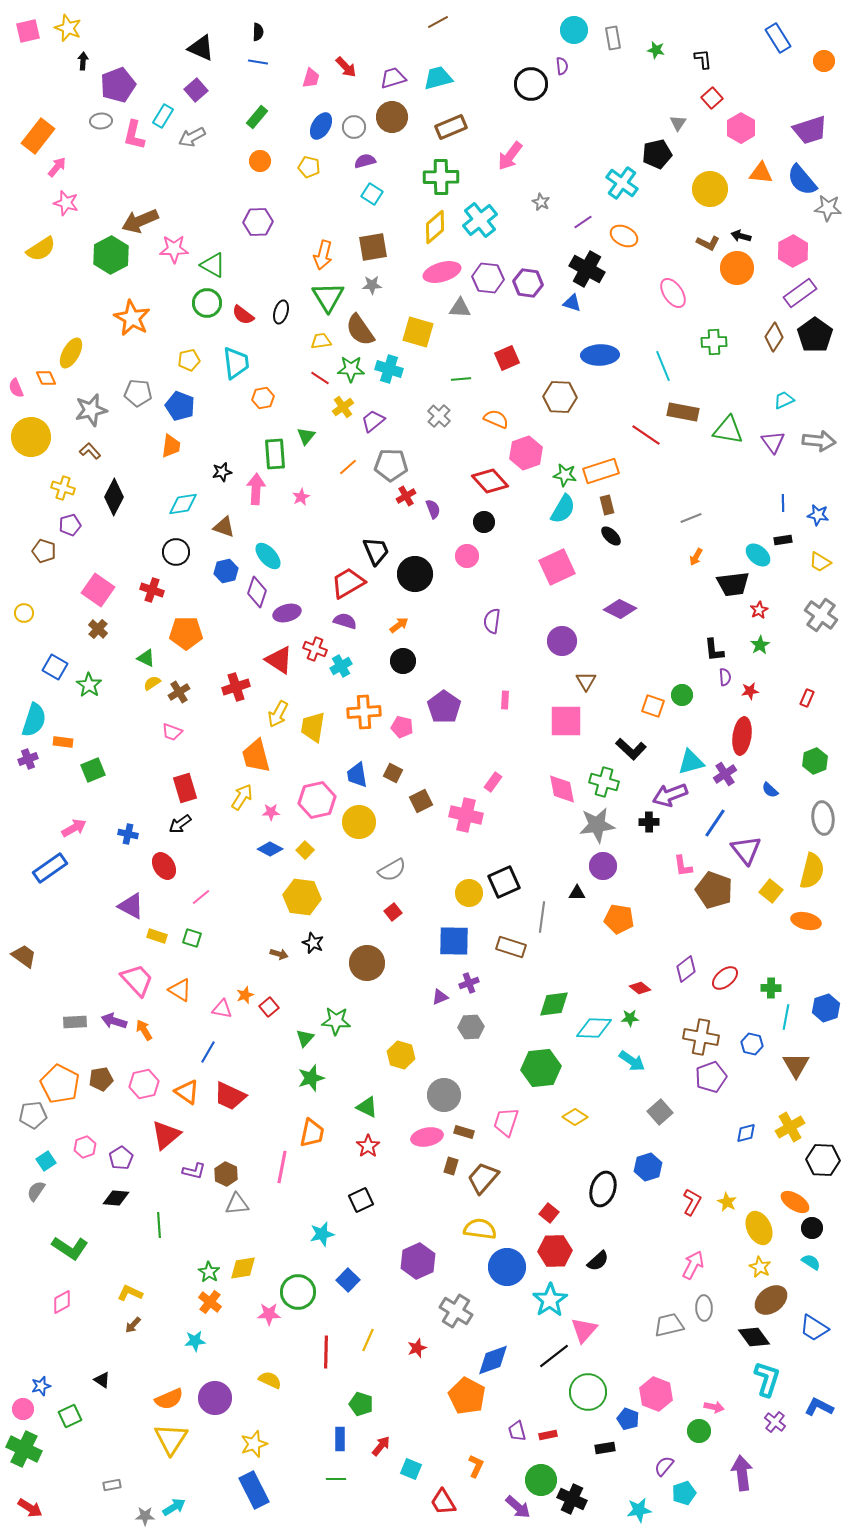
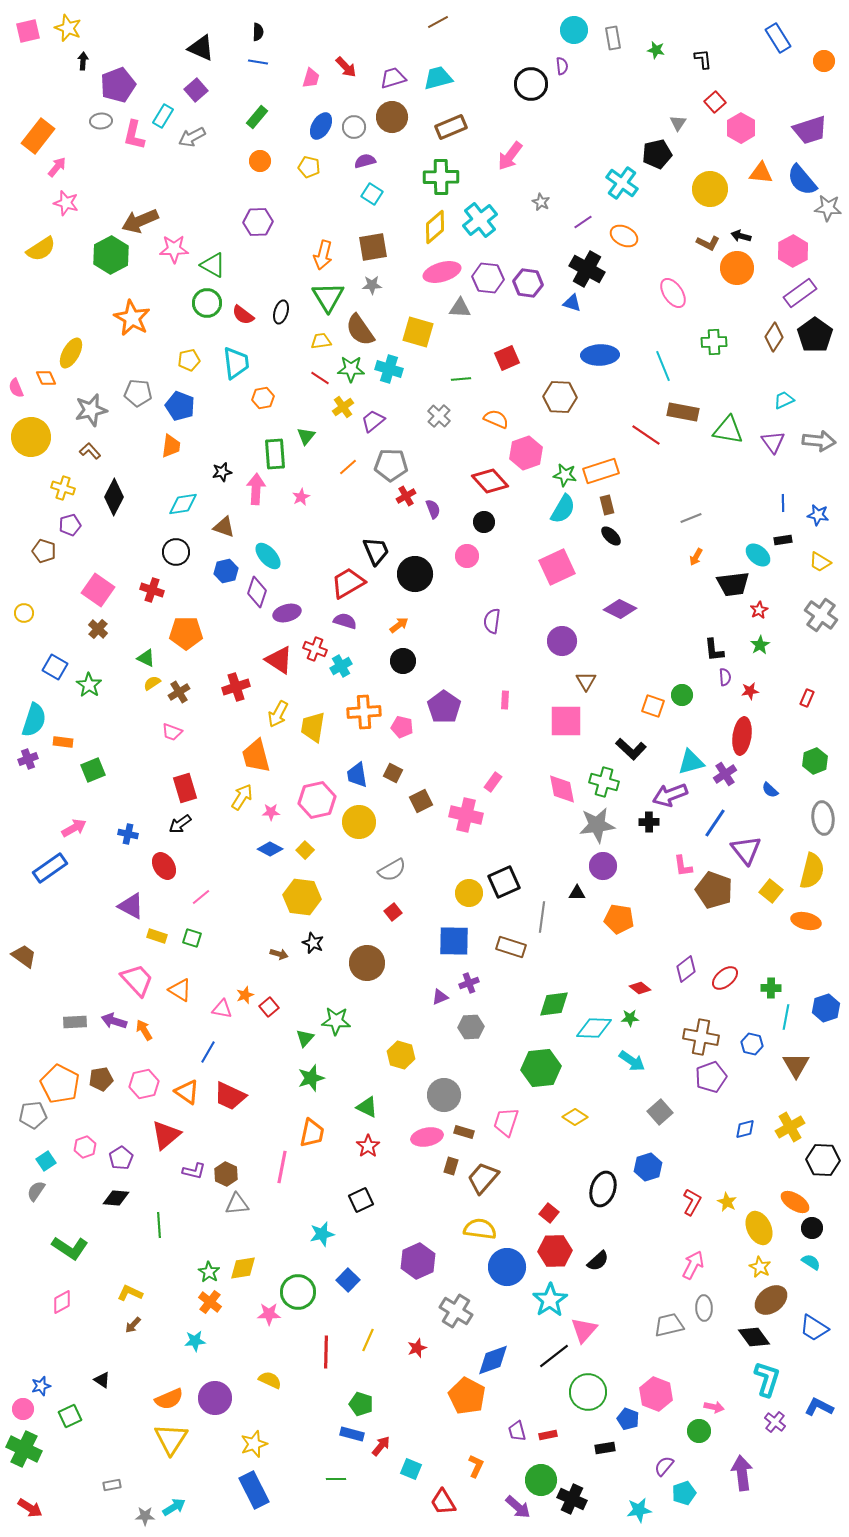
red square at (712, 98): moved 3 px right, 4 px down
blue diamond at (746, 1133): moved 1 px left, 4 px up
blue rectangle at (340, 1439): moved 12 px right, 5 px up; rotated 75 degrees counterclockwise
